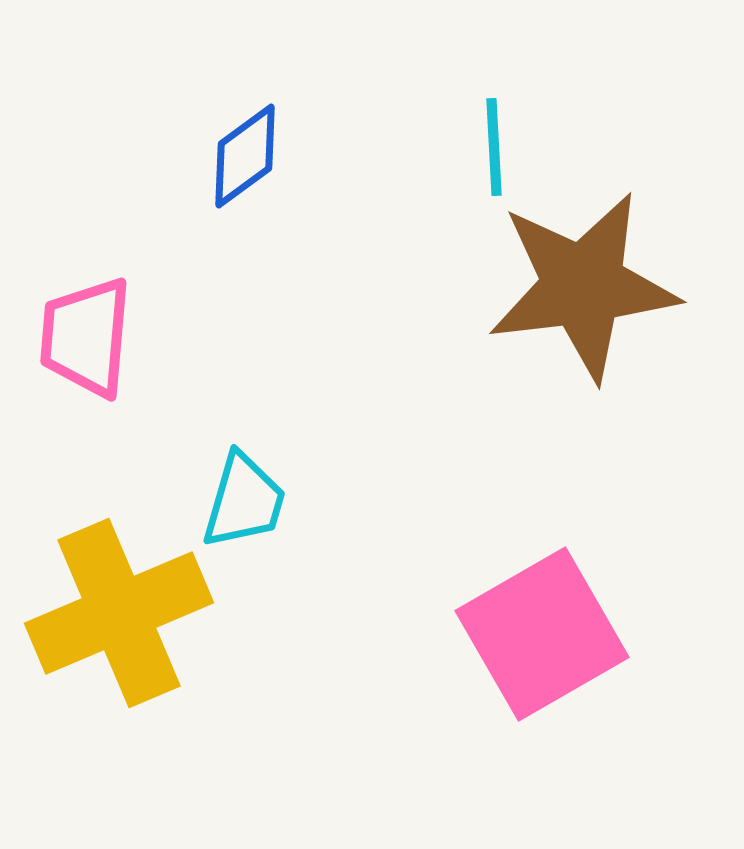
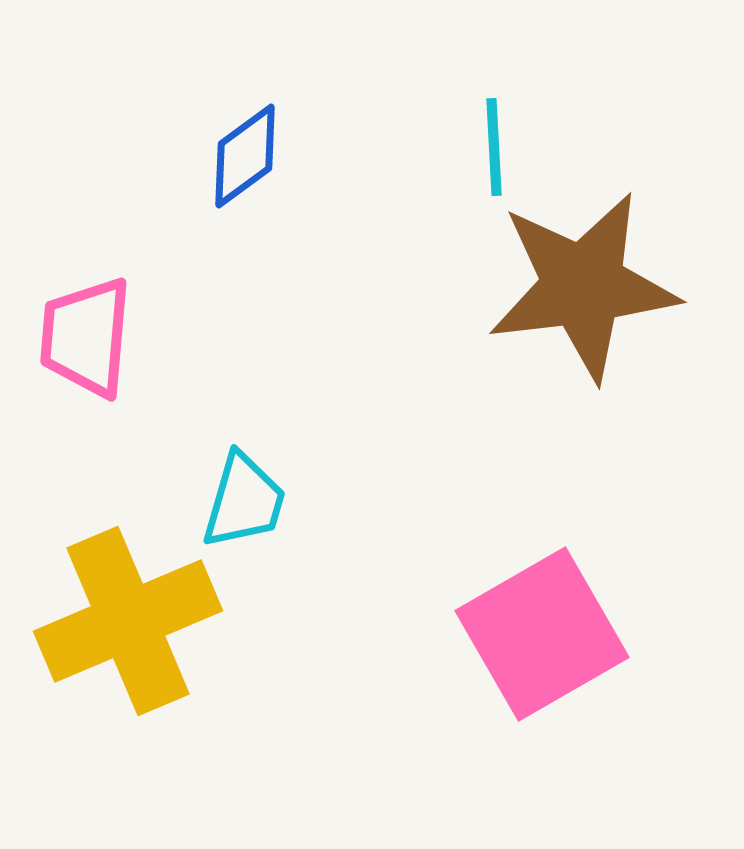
yellow cross: moved 9 px right, 8 px down
